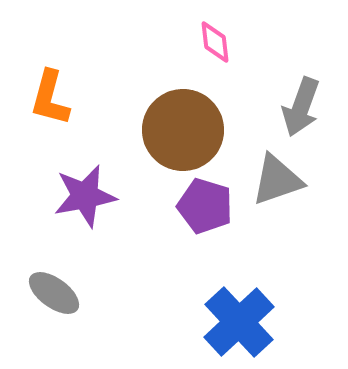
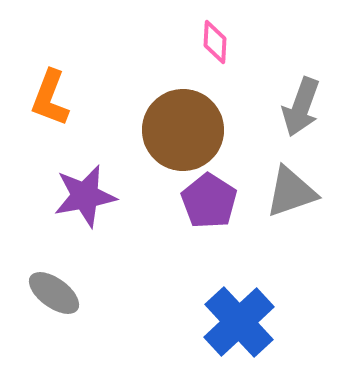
pink diamond: rotated 9 degrees clockwise
orange L-shape: rotated 6 degrees clockwise
gray triangle: moved 14 px right, 12 px down
purple pentagon: moved 4 px right, 5 px up; rotated 16 degrees clockwise
